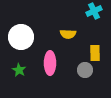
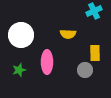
white circle: moved 2 px up
pink ellipse: moved 3 px left, 1 px up
green star: rotated 24 degrees clockwise
